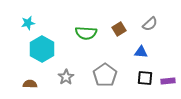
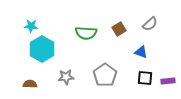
cyan star: moved 3 px right, 3 px down; rotated 16 degrees clockwise
blue triangle: rotated 16 degrees clockwise
gray star: rotated 28 degrees clockwise
